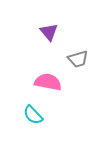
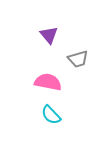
purple triangle: moved 3 px down
cyan semicircle: moved 18 px right
